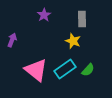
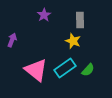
gray rectangle: moved 2 px left, 1 px down
cyan rectangle: moved 1 px up
